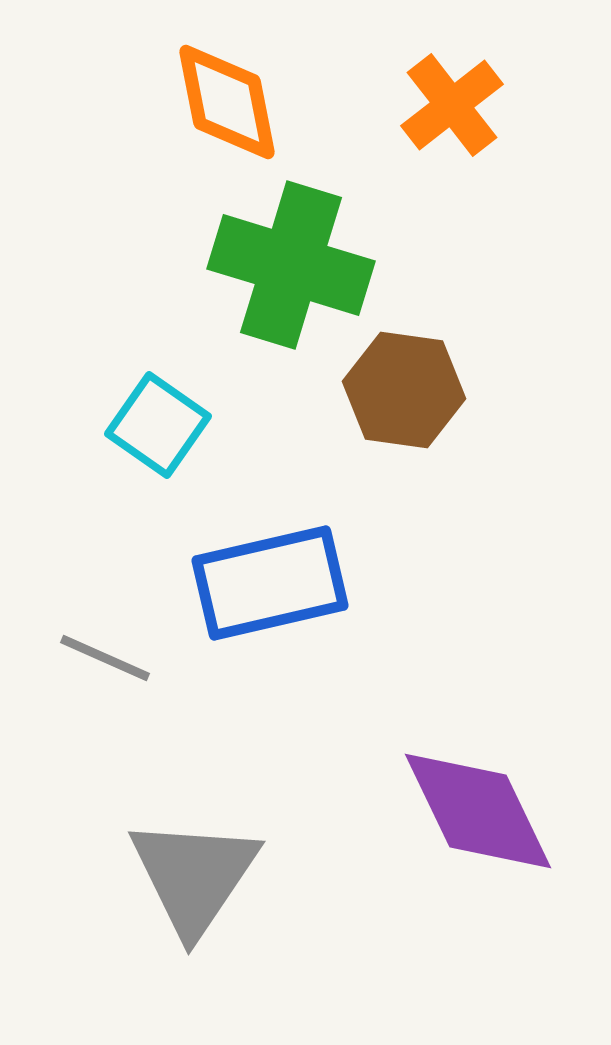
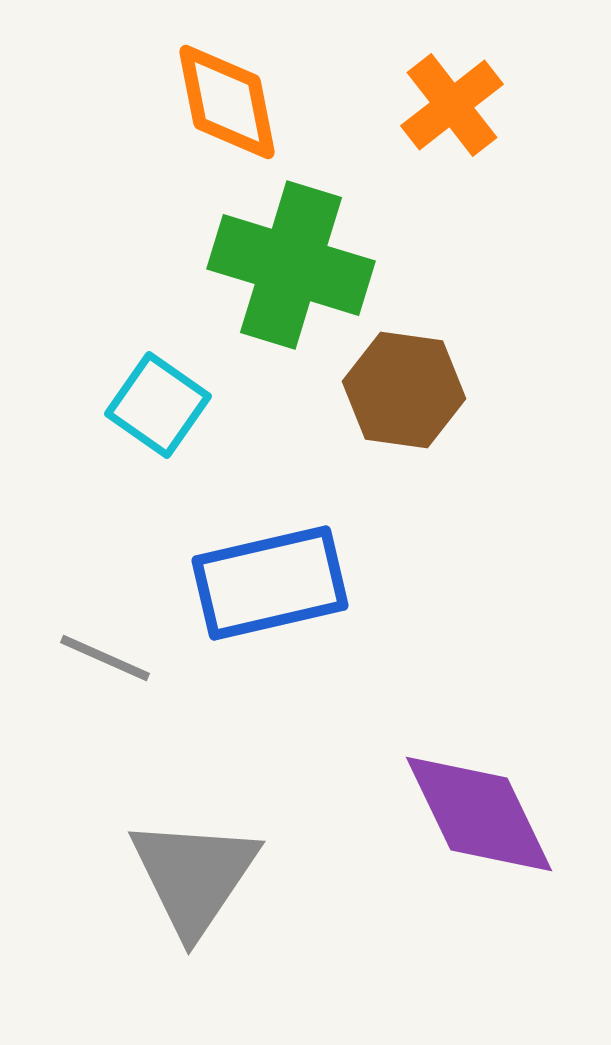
cyan square: moved 20 px up
purple diamond: moved 1 px right, 3 px down
